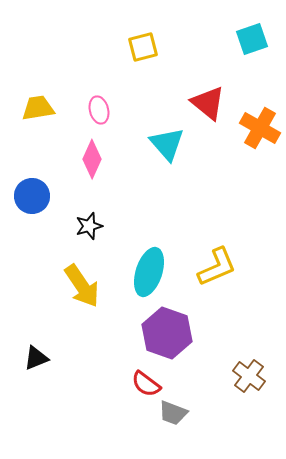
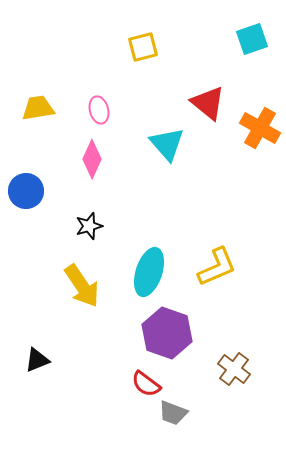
blue circle: moved 6 px left, 5 px up
black triangle: moved 1 px right, 2 px down
brown cross: moved 15 px left, 7 px up
